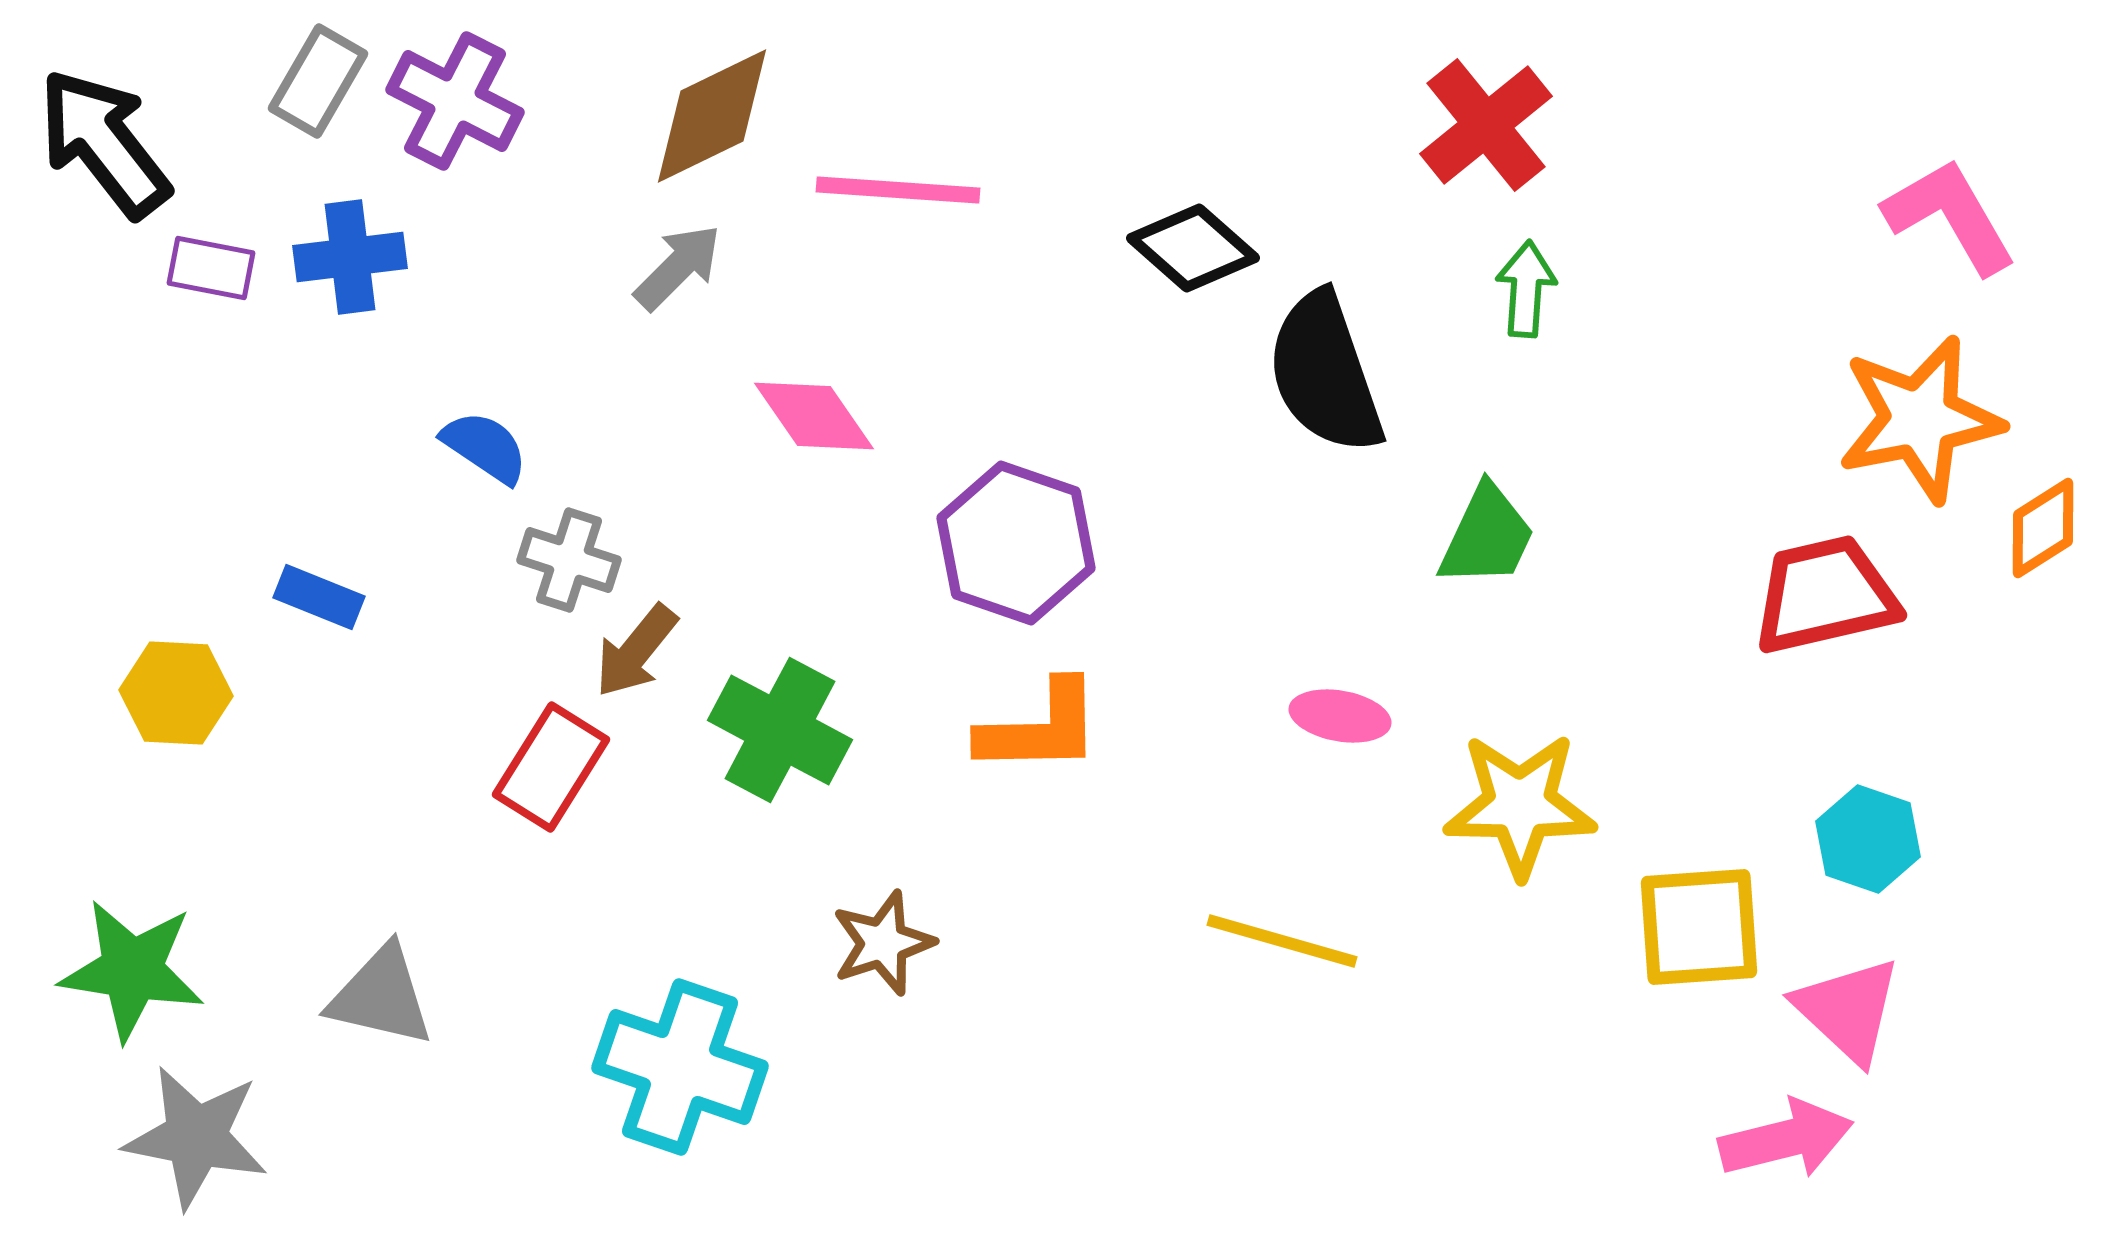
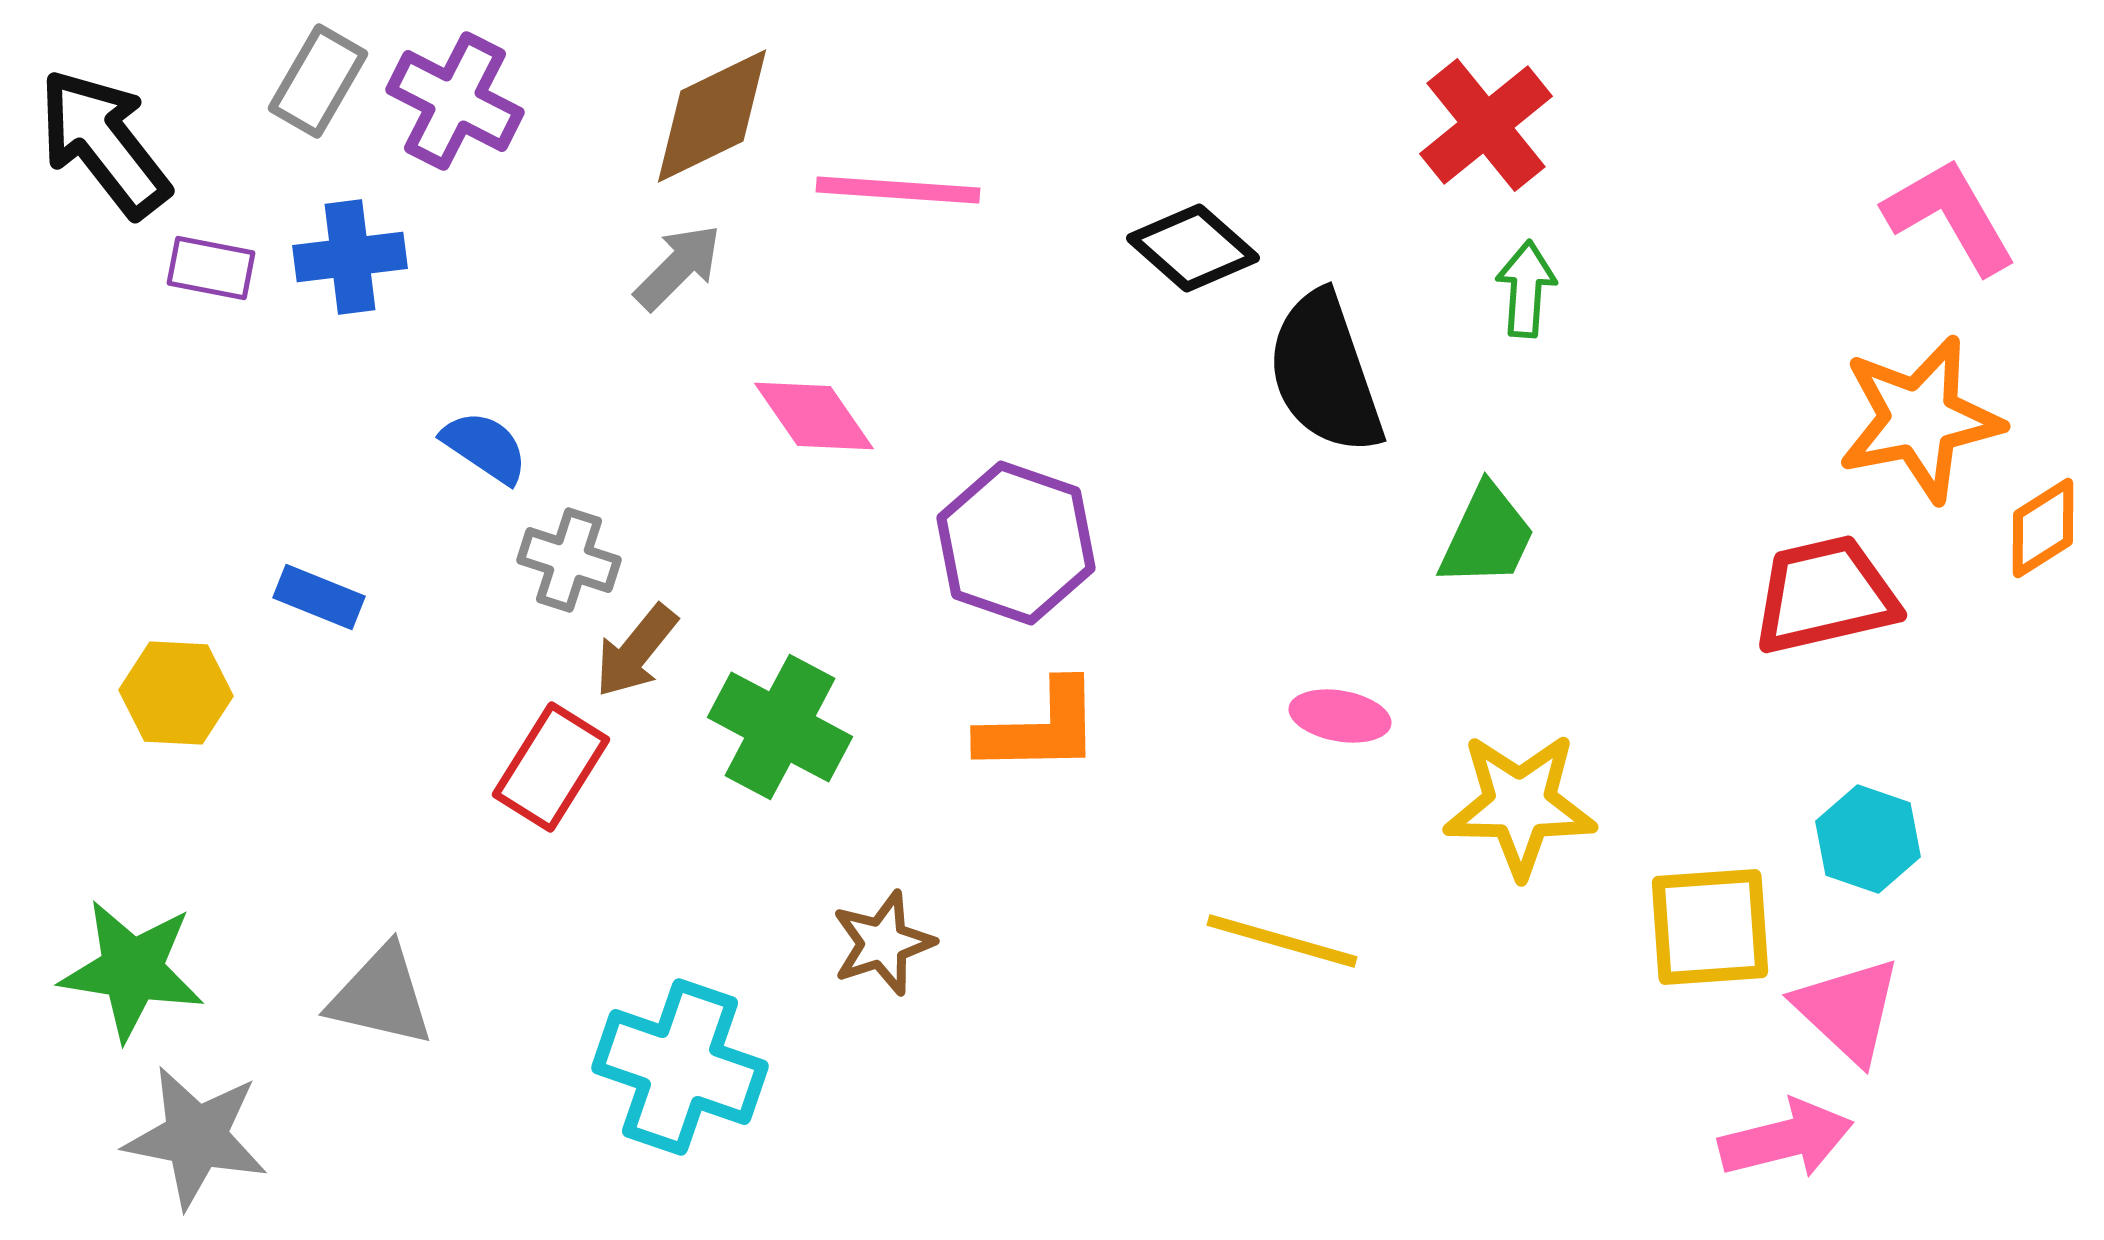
green cross: moved 3 px up
yellow square: moved 11 px right
